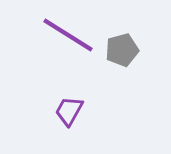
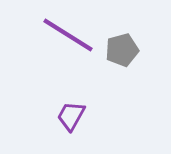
purple trapezoid: moved 2 px right, 5 px down
